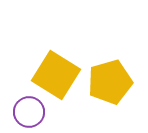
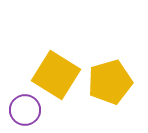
purple circle: moved 4 px left, 2 px up
